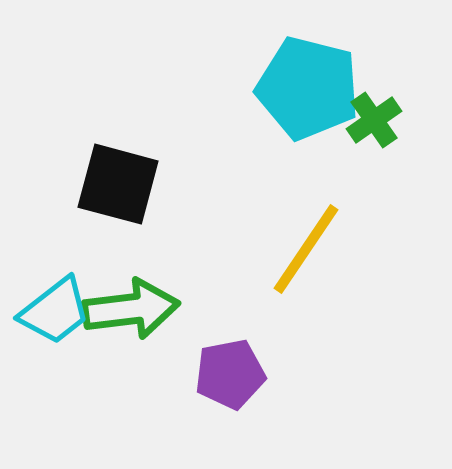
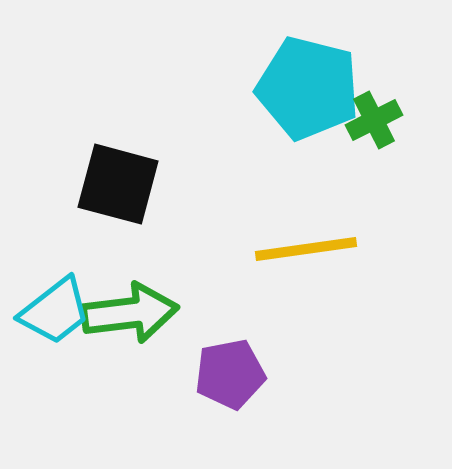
green cross: rotated 8 degrees clockwise
yellow line: rotated 48 degrees clockwise
green arrow: moved 1 px left, 4 px down
